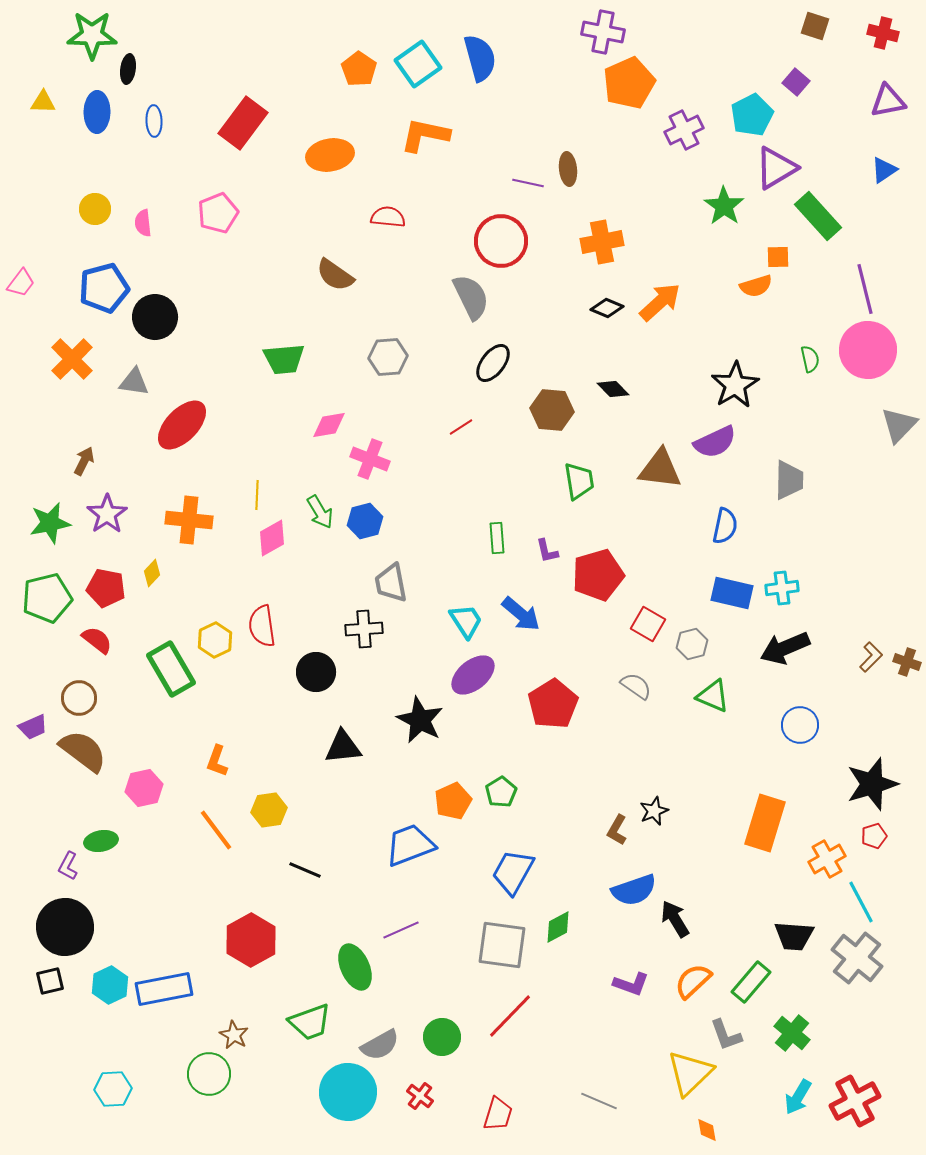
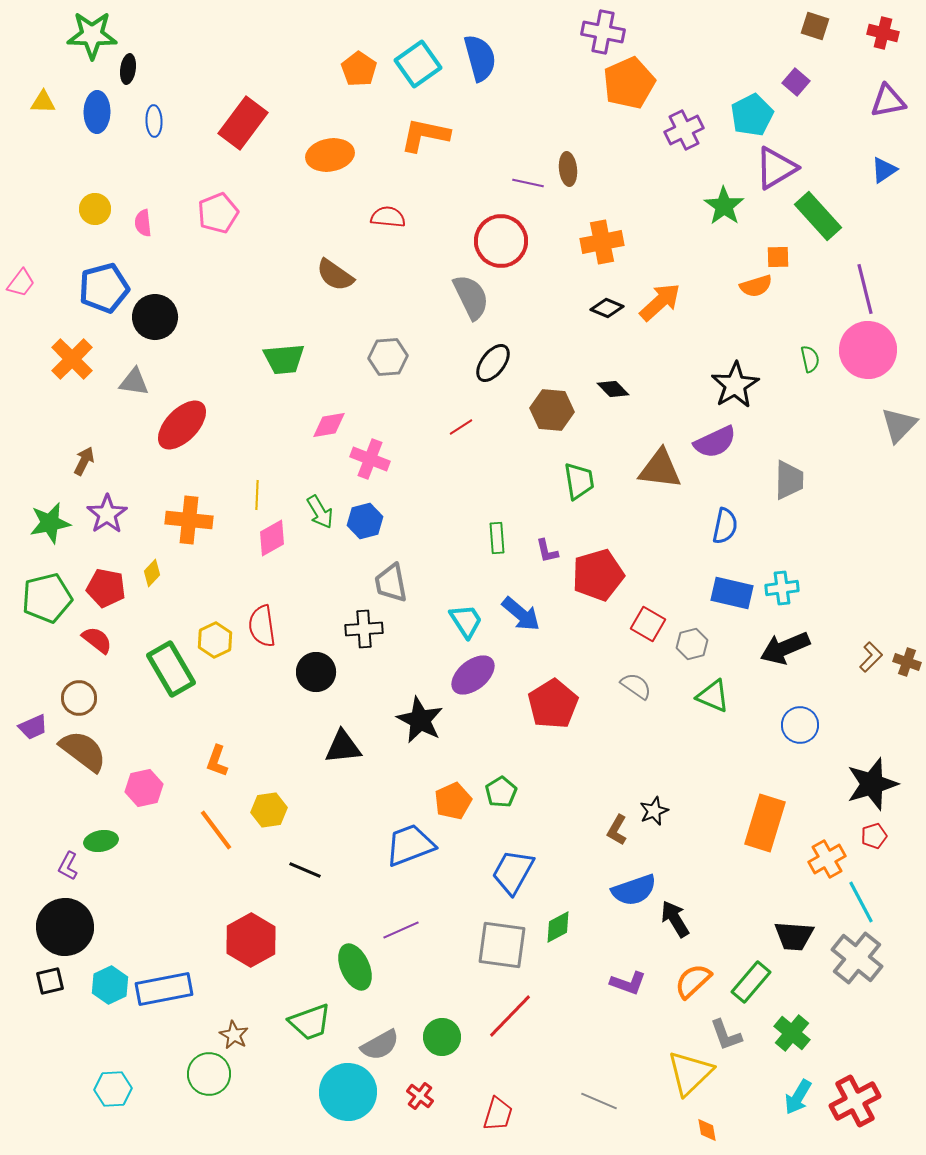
purple L-shape at (631, 984): moved 3 px left, 1 px up
